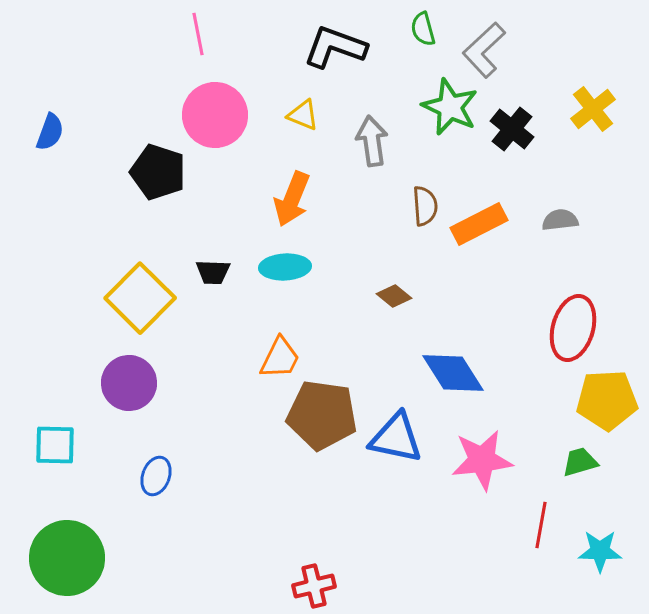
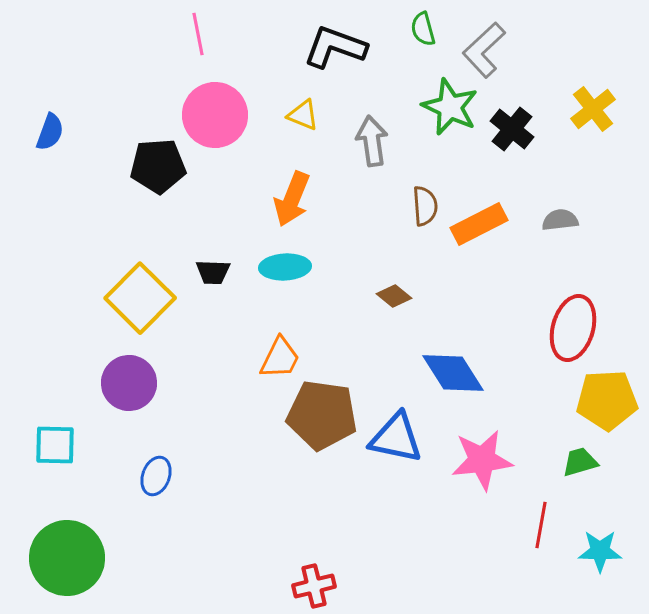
black pentagon: moved 6 px up; rotated 22 degrees counterclockwise
